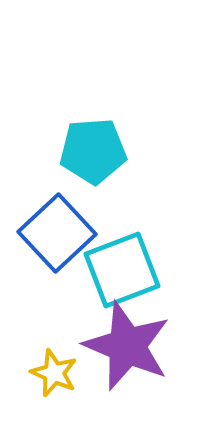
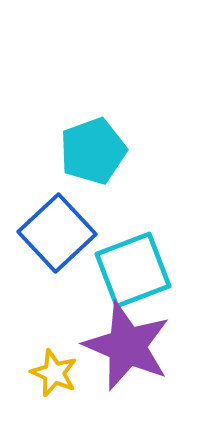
cyan pentagon: rotated 16 degrees counterclockwise
cyan square: moved 11 px right
